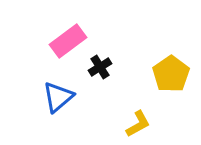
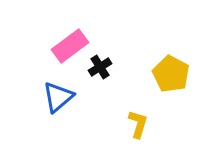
pink rectangle: moved 2 px right, 5 px down
yellow pentagon: rotated 9 degrees counterclockwise
yellow L-shape: rotated 44 degrees counterclockwise
